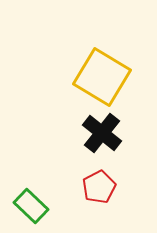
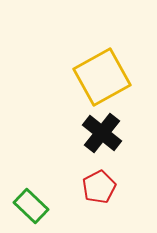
yellow square: rotated 30 degrees clockwise
